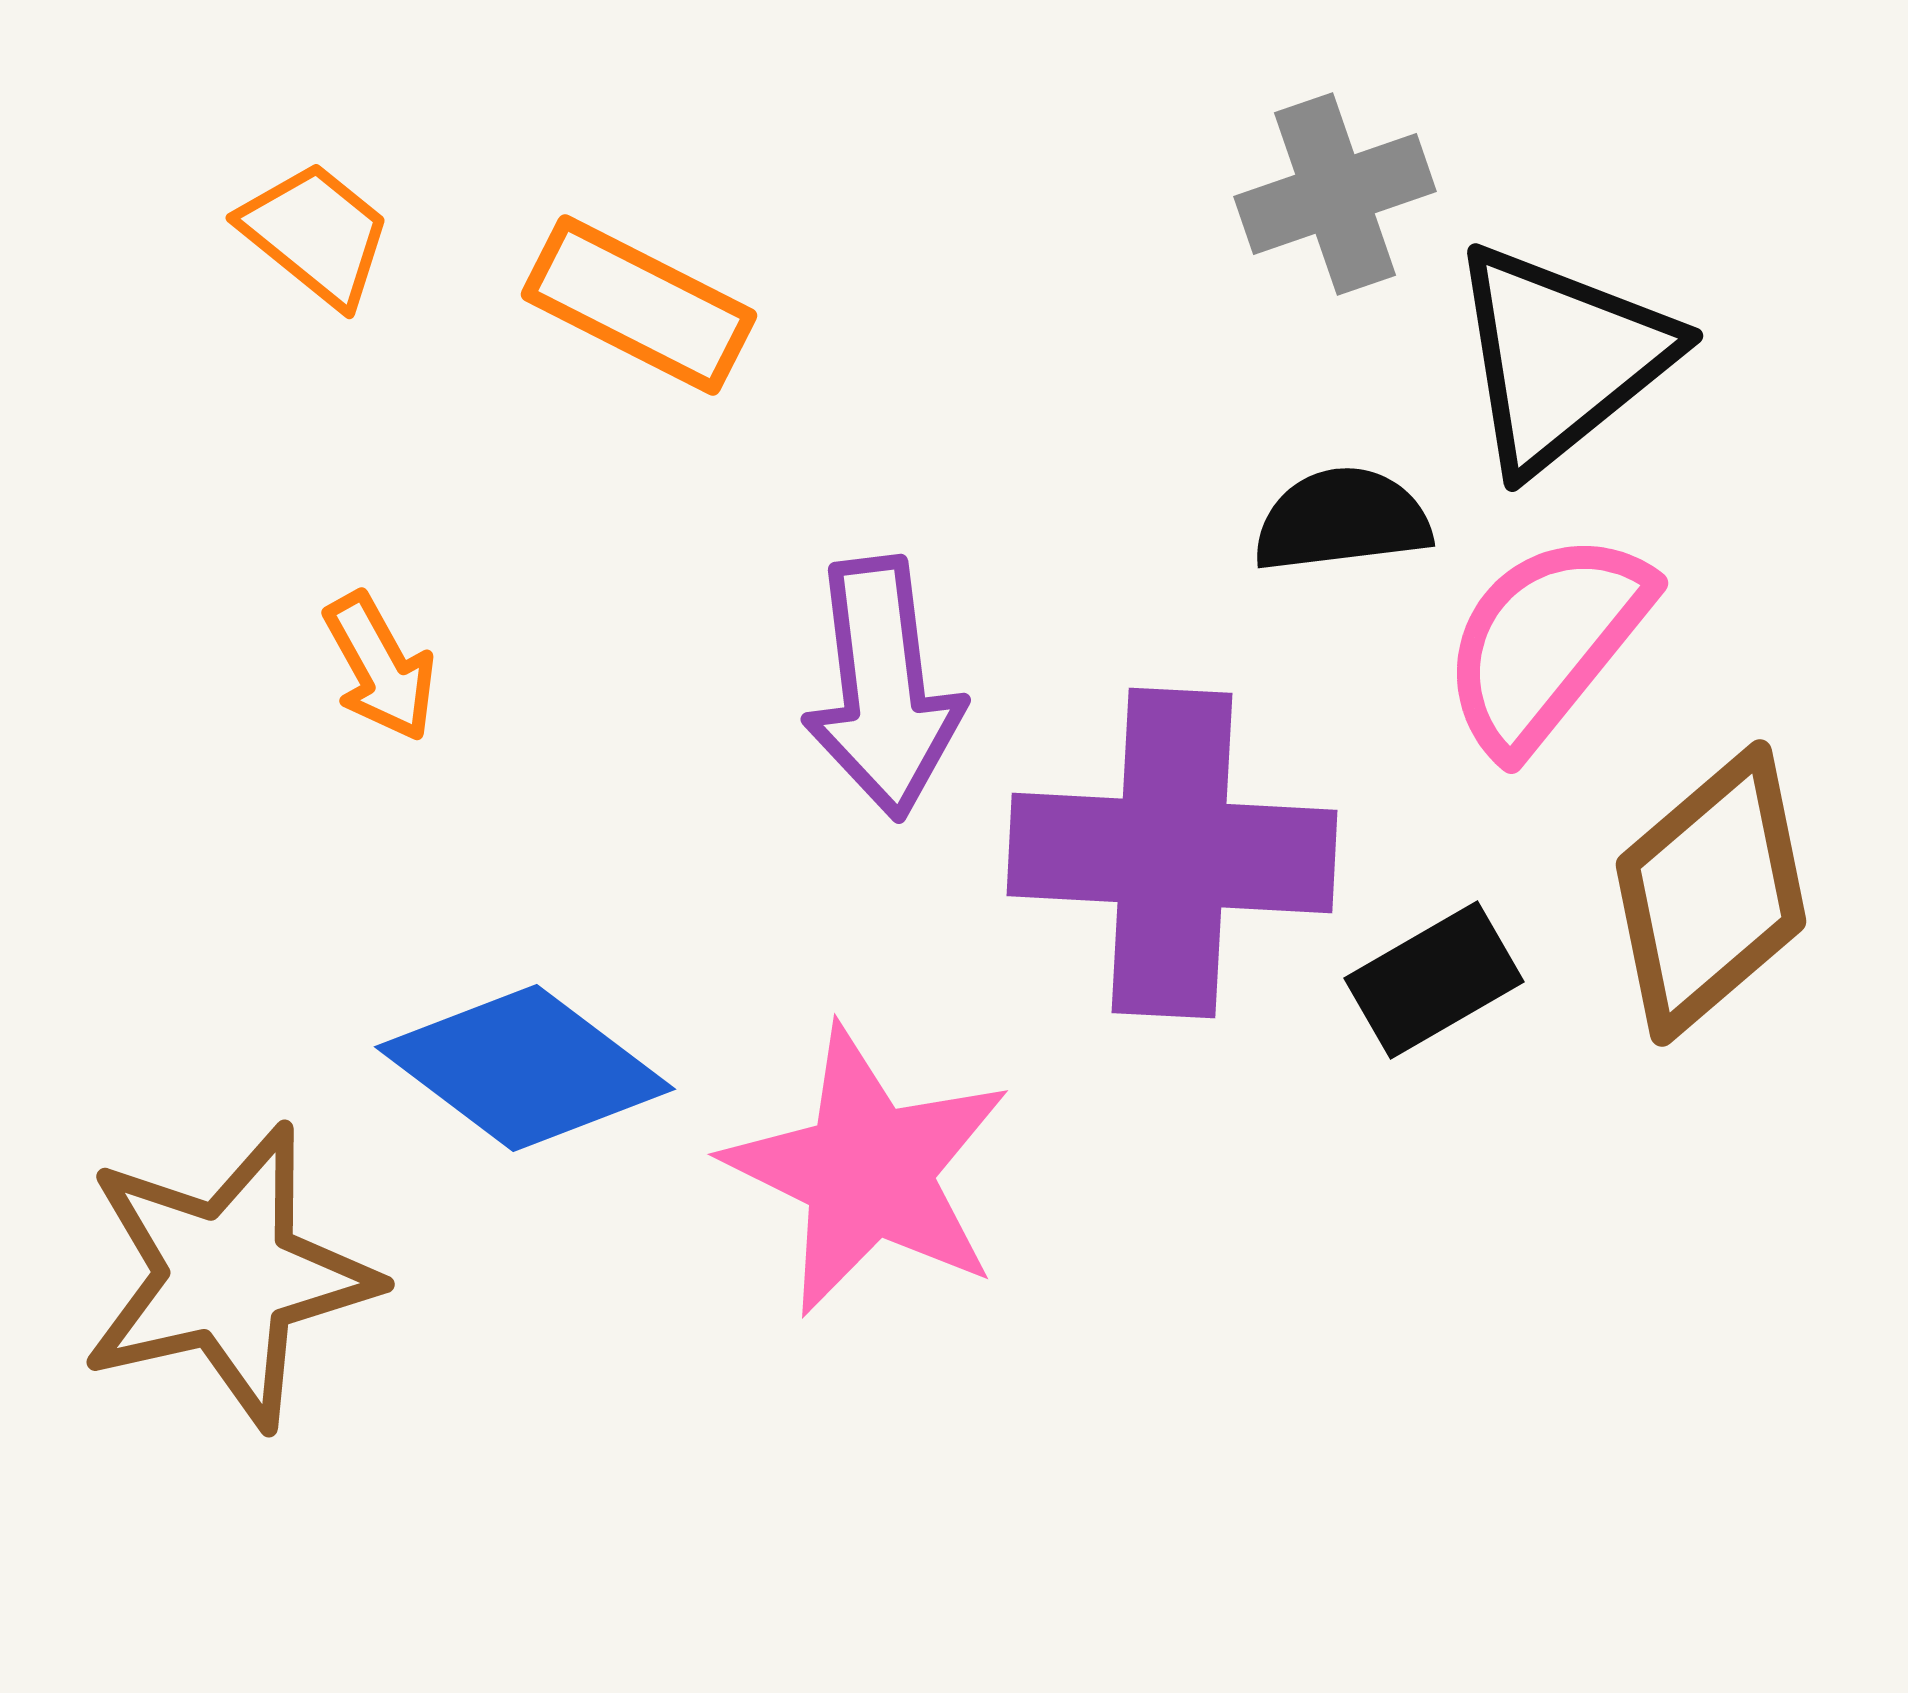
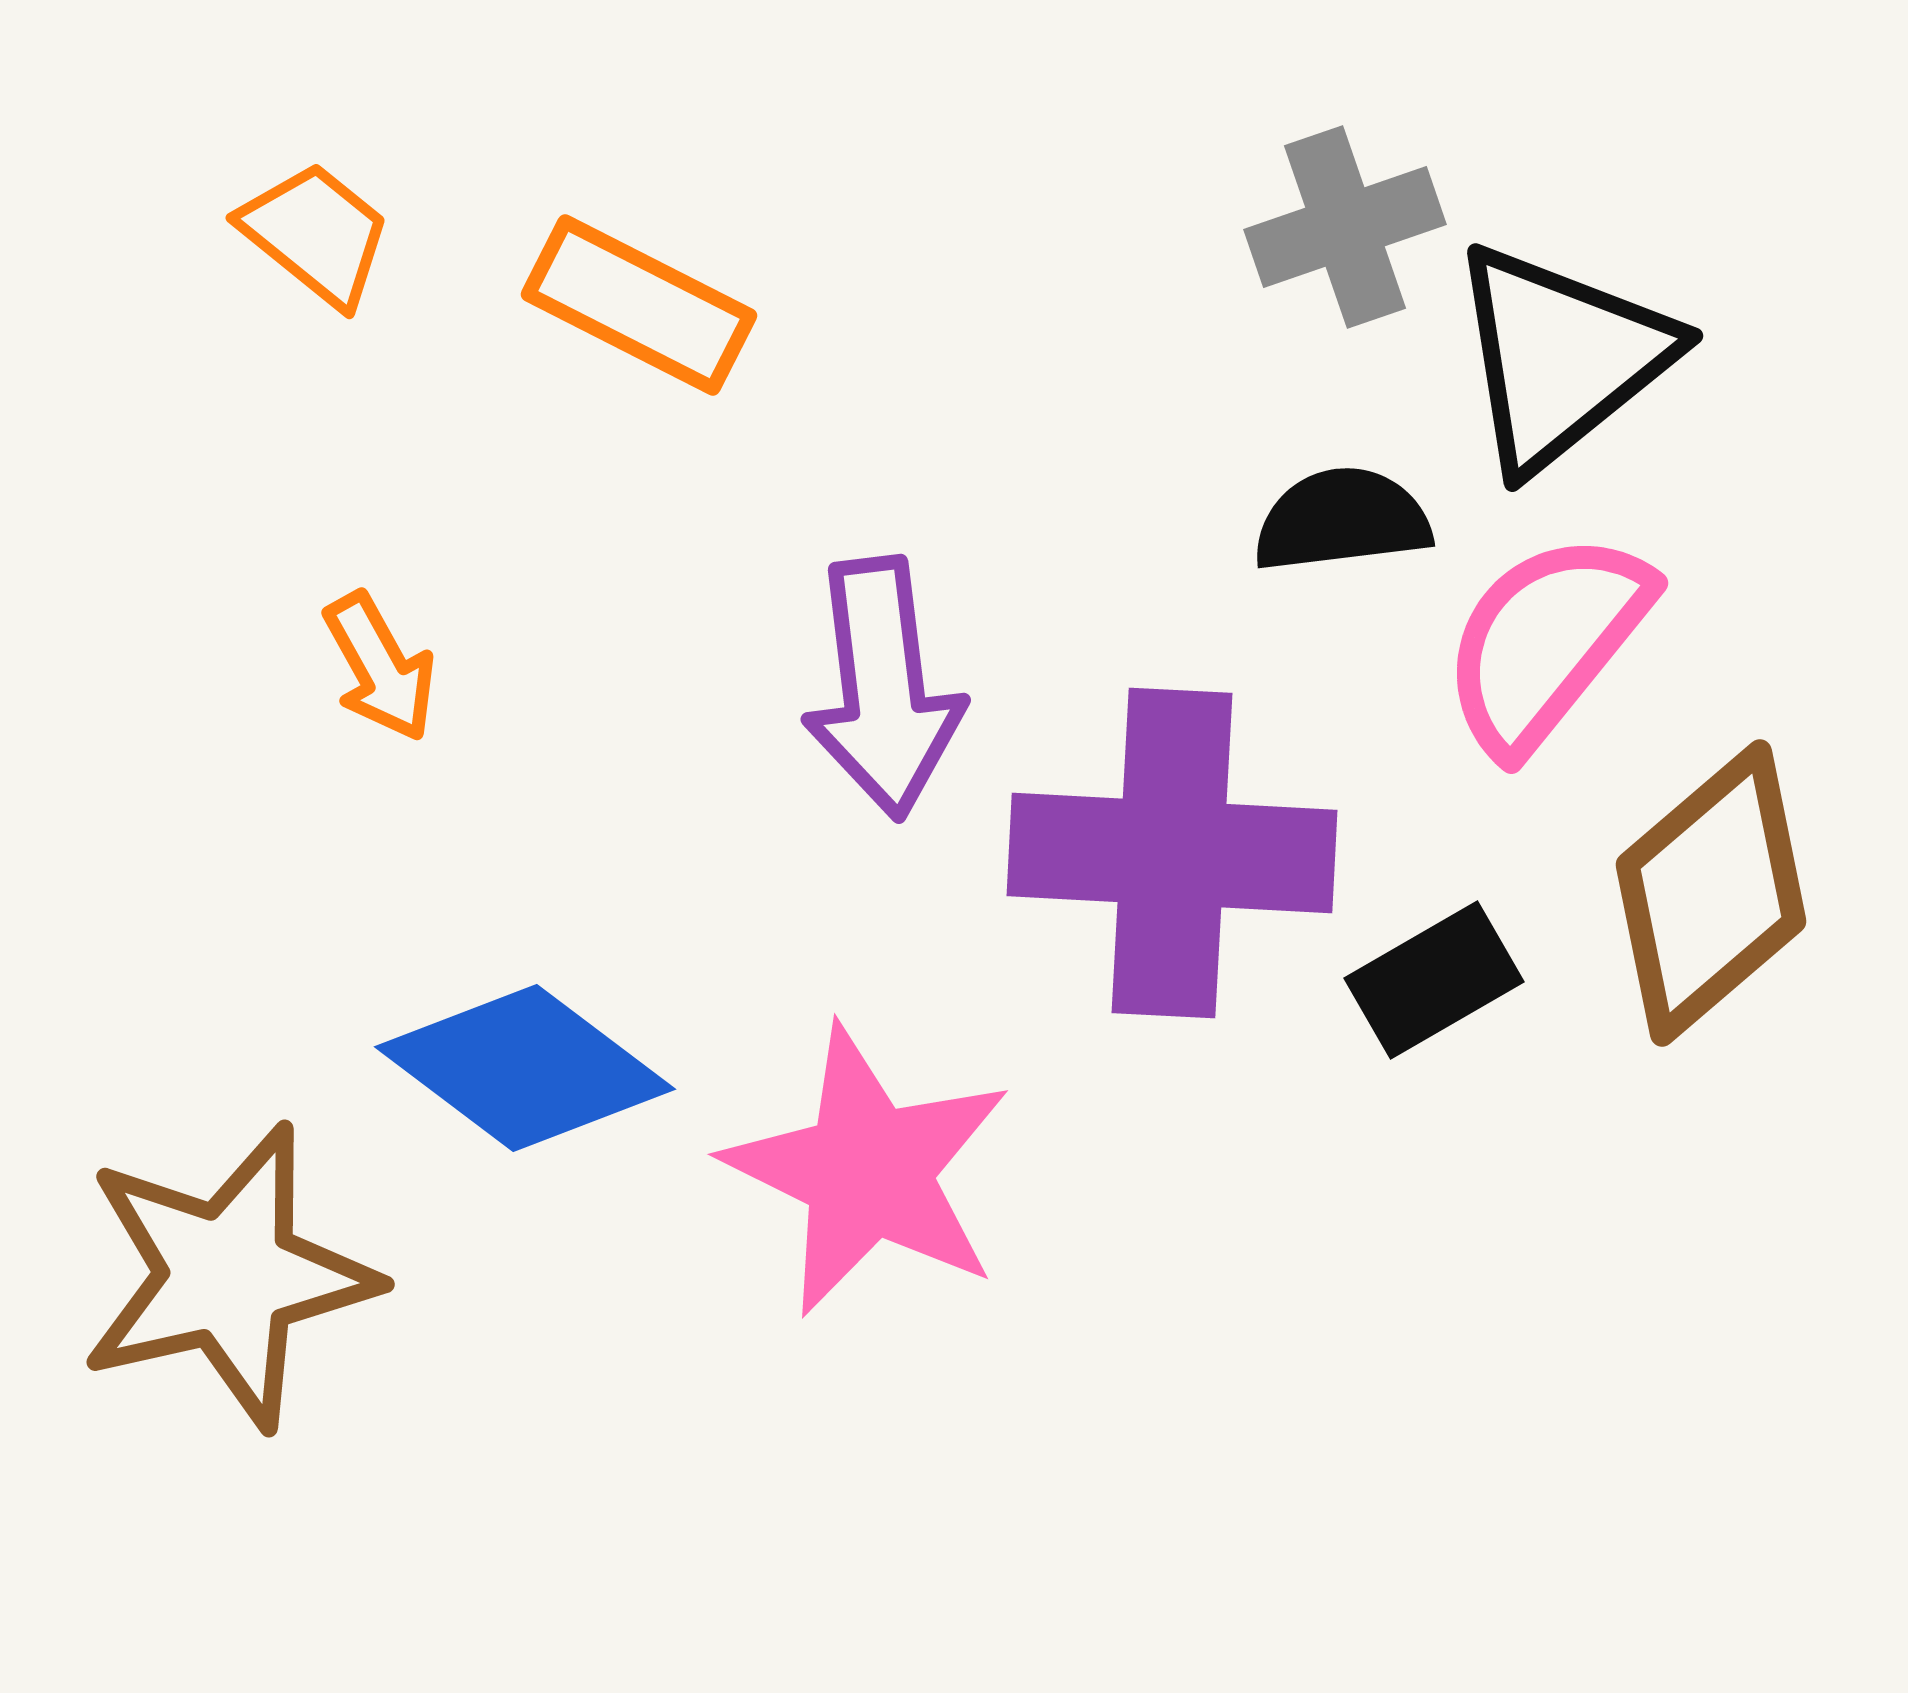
gray cross: moved 10 px right, 33 px down
